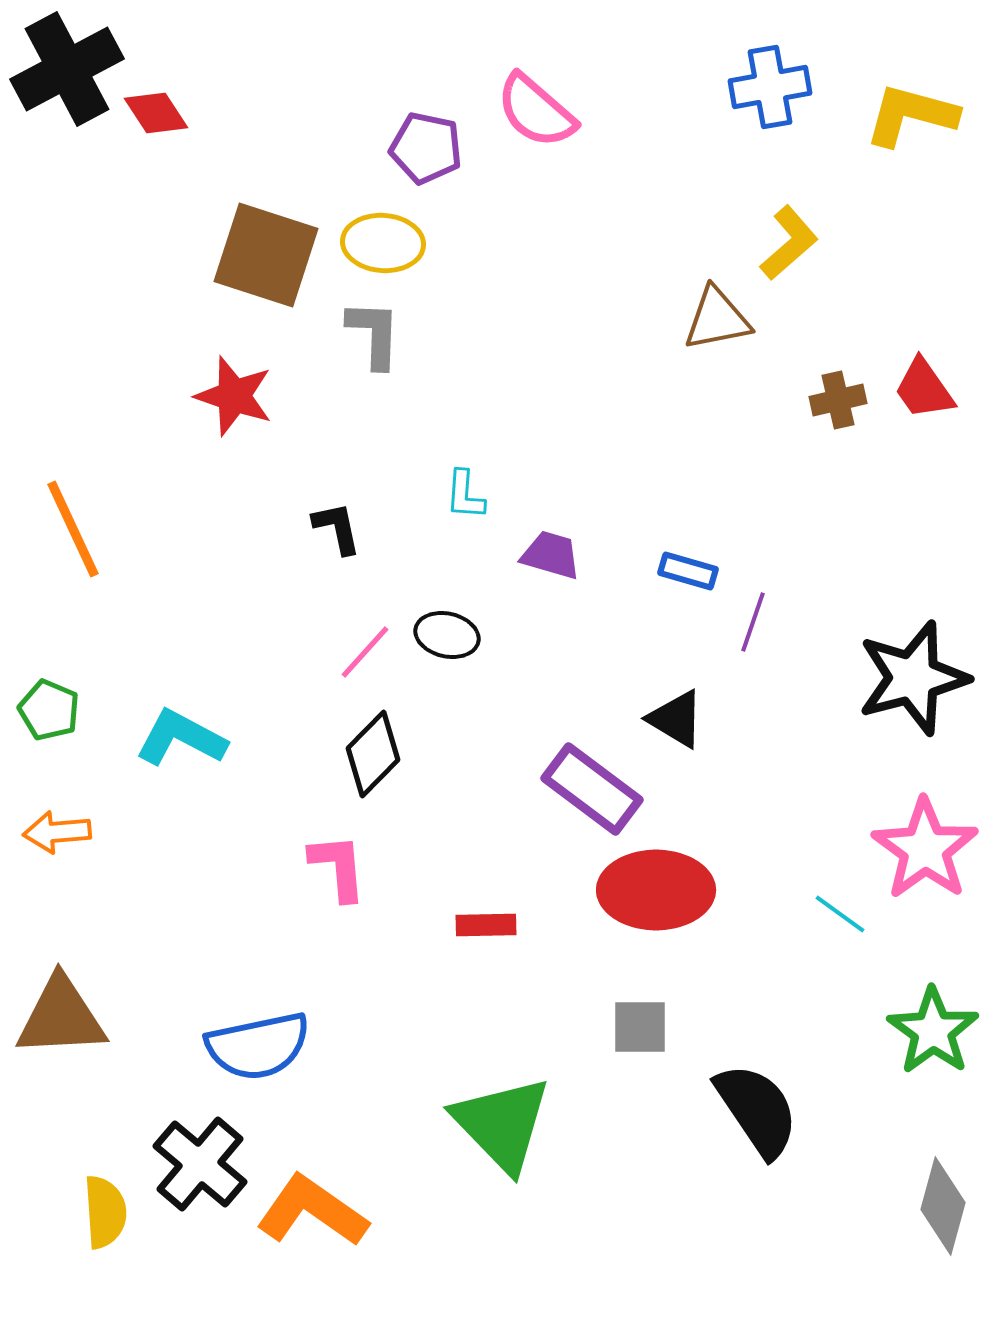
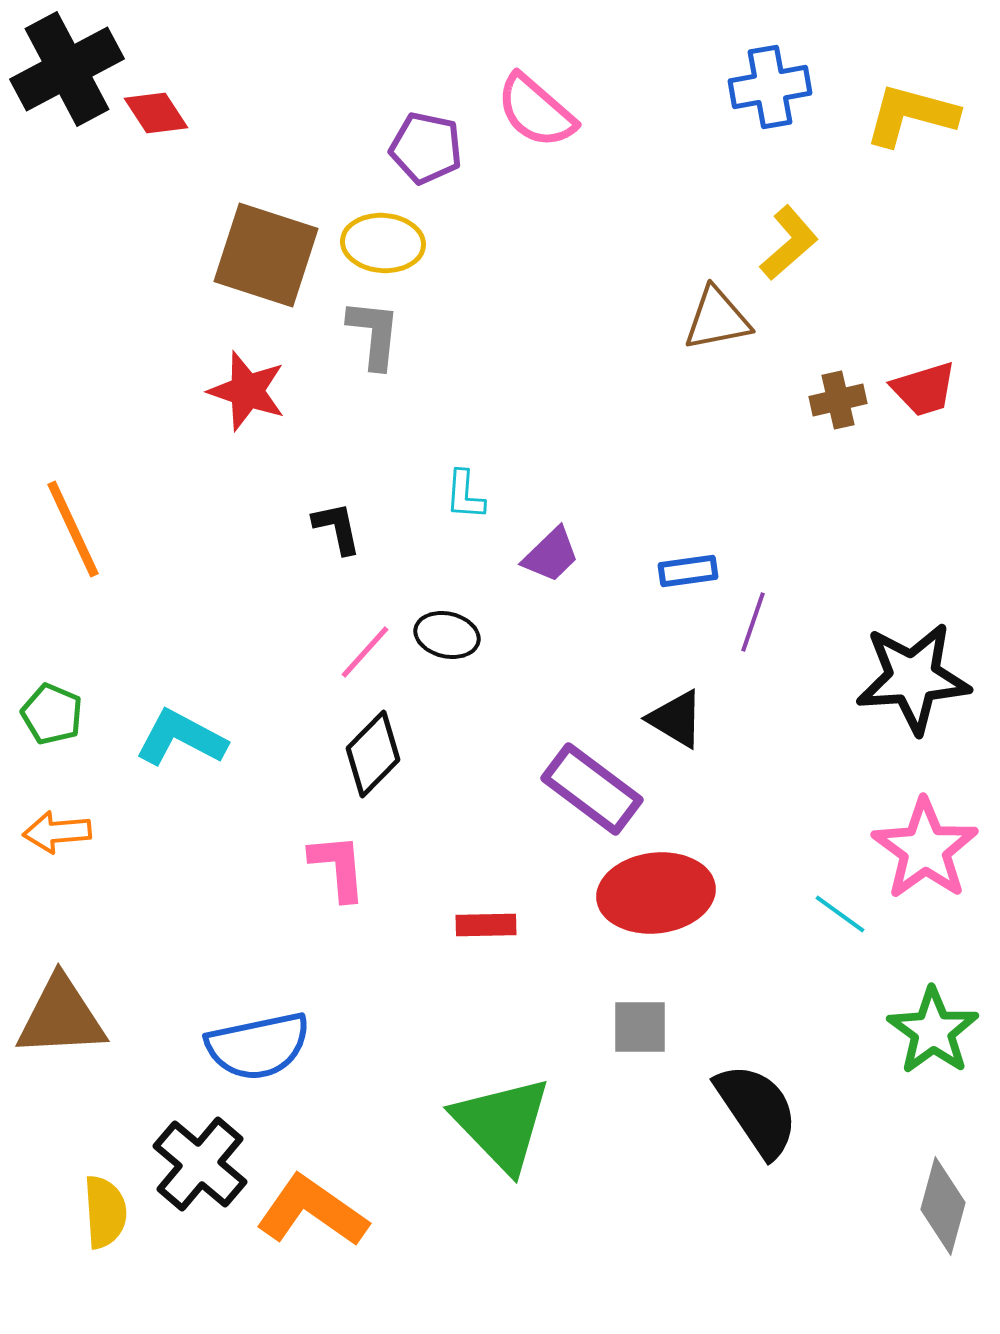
gray L-shape at (374, 334): rotated 4 degrees clockwise
red trapezoid at (924, 389): rotated 72 degrees counterclockwise
red star at (234, 396): moved 13 px right, 5 px up
purple trapezoid at (551, 555): rotated 120 degrees clockwise
blue rectangle at (688, 571): rotated 24 degrees counterclockwise
black star at (913, 678): rotated 11 degrees clockwise
green pentagon at (49, 710): moved 3 px right, 4 px down
red ellipse at (656, 890): moved 3 px down; rotated 7 degrees counterclockwise
